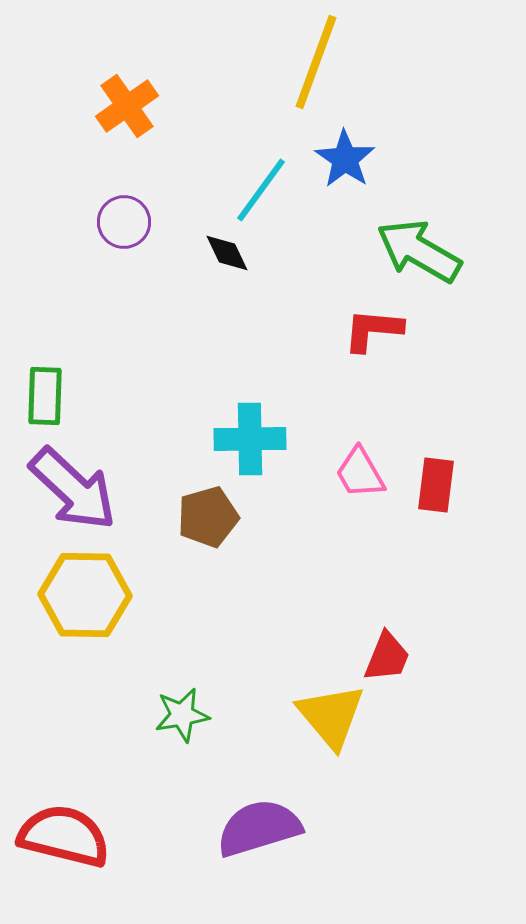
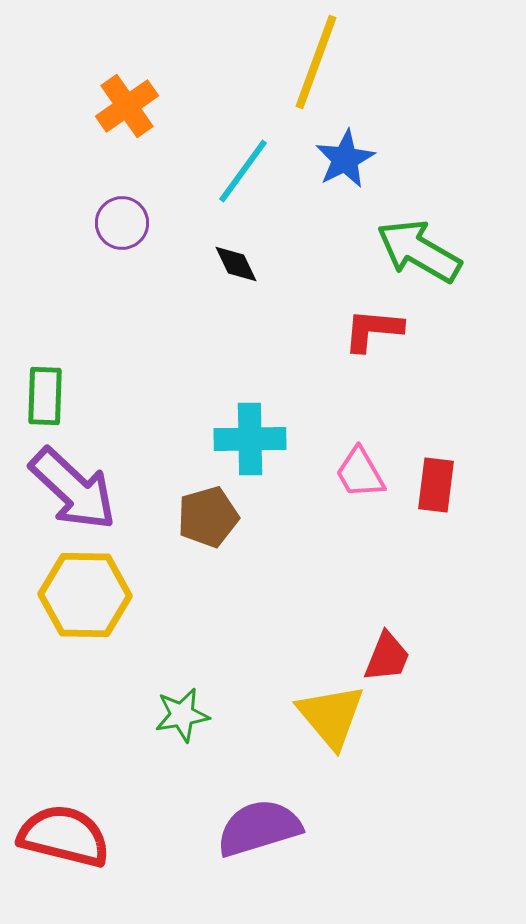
blue star: rotated 10 degrees clockwise
cyan line: moved 18 px left, 19 px up
purple circle: moved 2 px left, 1 px down
black diamond: moved 9 px right, 11 px down
